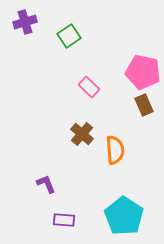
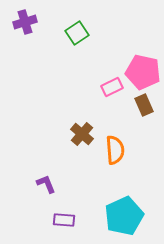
green square: moved 8 px right, 3 px up
pink rectangle: moved 23 px right; rotated 70 degrees counterclockwise
cyan pentagon: rotated 15 degrees clockwise
